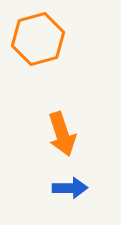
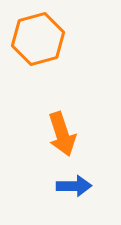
blue arrow: moved 4 px right, 2 px up
